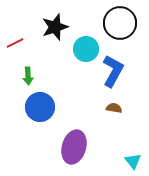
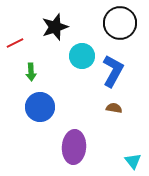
cyan circle: moved 4 px left, 7 px down
green arrow: moved 3 px right, 4 px up
purple ellipse: rotated 12 degrees counterclockwise
